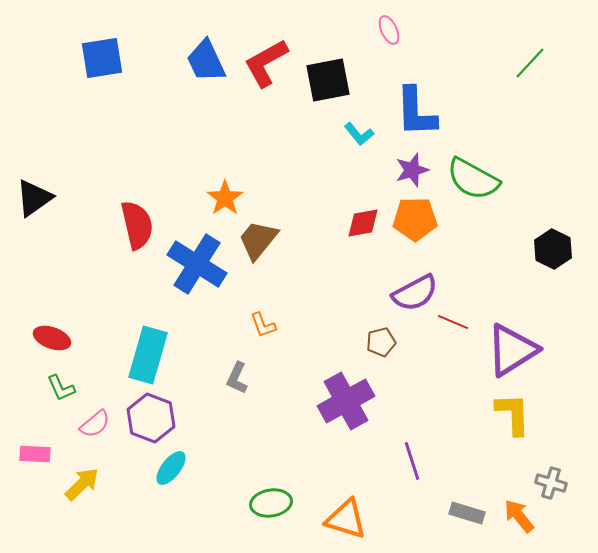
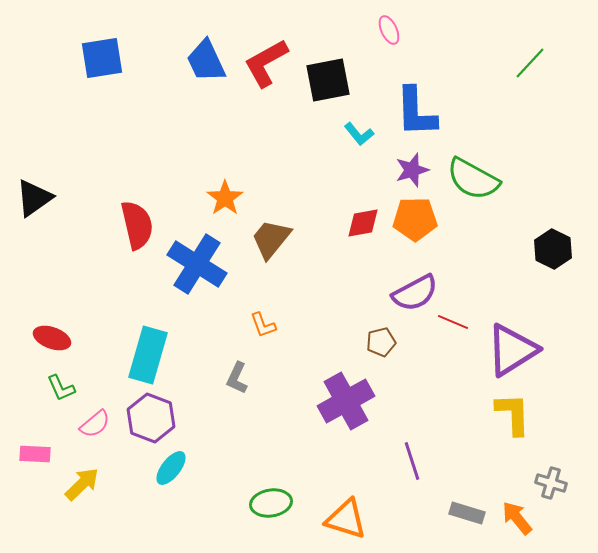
brown trapezoid: moved 13 px right, 1 px up
orange arrow: moved 2 px left, 2 px down
